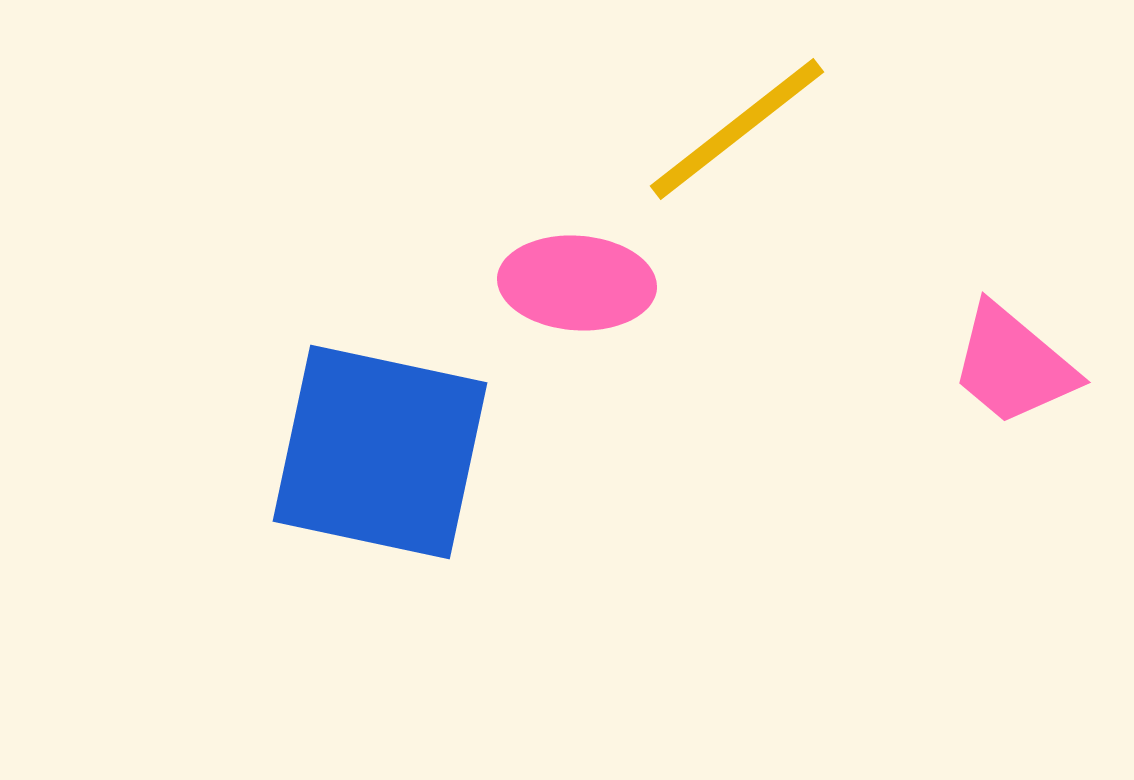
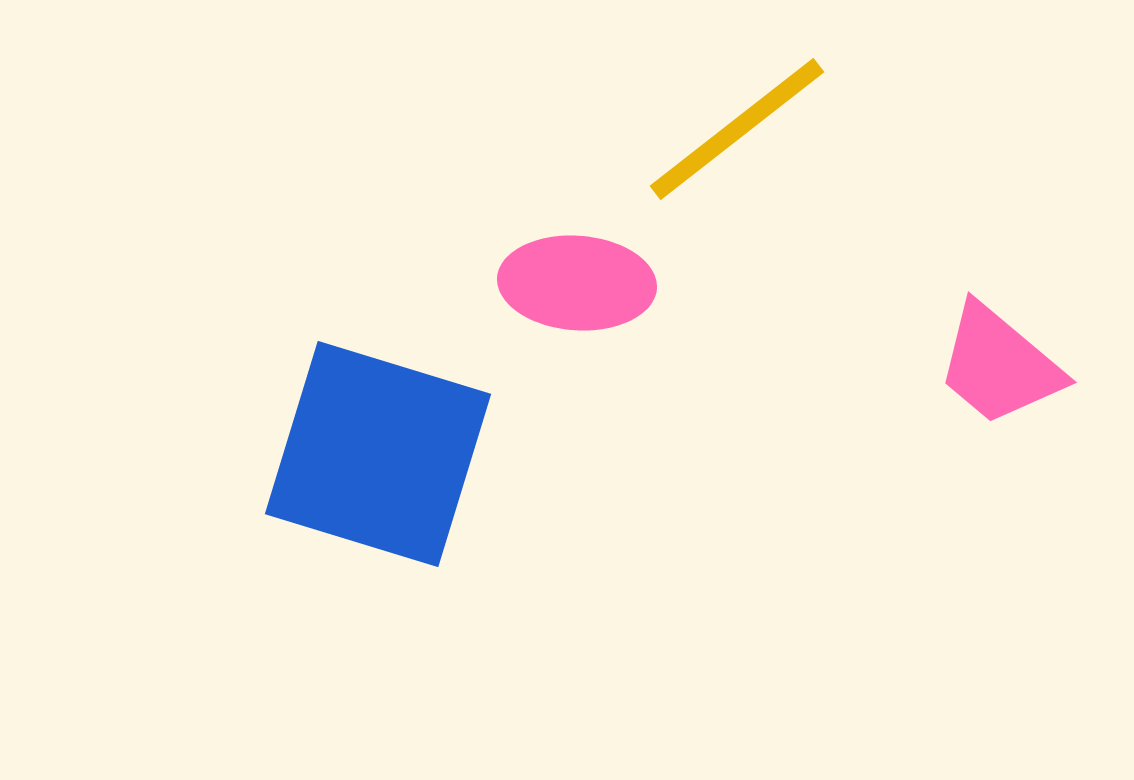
pink trapezoid: moved 14 px left
blue square: moved 2 px left, 2 px down; rotated 5 degrees clockwise
